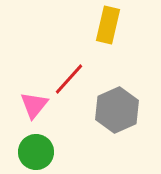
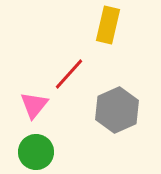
red line: moved 5 px up
